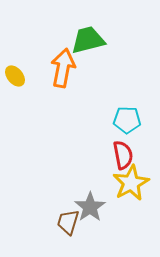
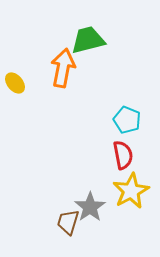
yellow ellipse: moved 7 px down
cyan pentagon: rotated 20 degrees clockwise
yellow star: moved 8 px down
